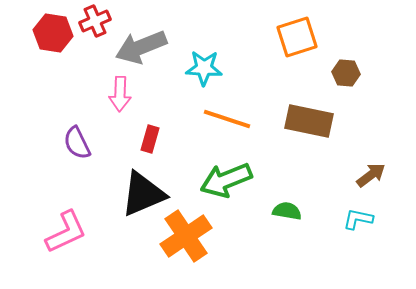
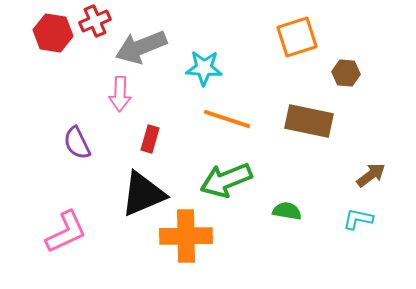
orange cross: rotated 33 degrees clockwise
